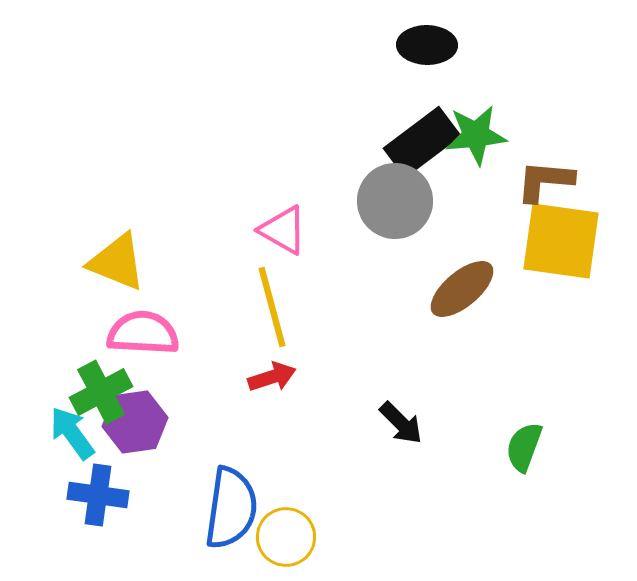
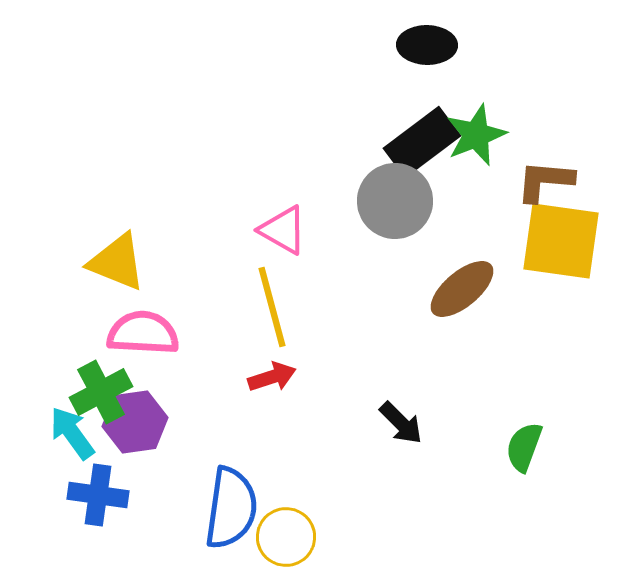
green star: rotated 16 degrees counterclockwise
